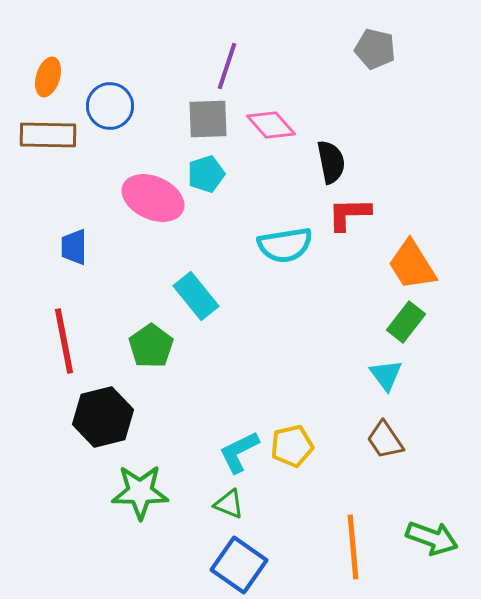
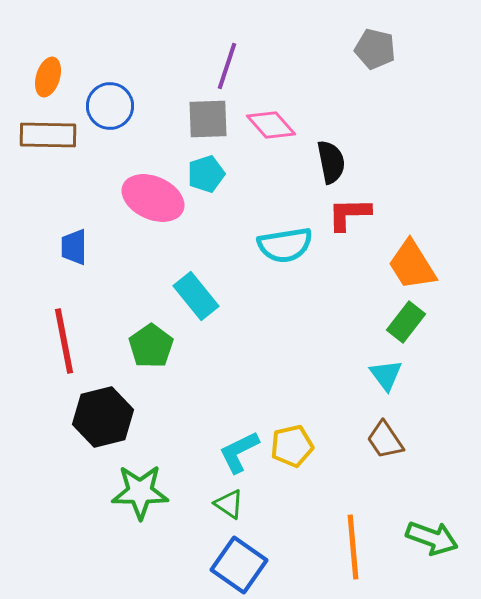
green triangle: rotated 12 degrees clockwise
